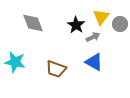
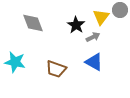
gray circle: moved 14 px up
